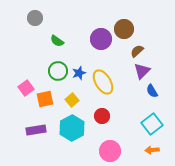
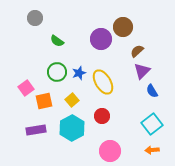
brown circle: moved 1 px left, 2 px up
green circle: moved 1 px left, 1 px down
orange square: moved 1 px left, 2 px down
